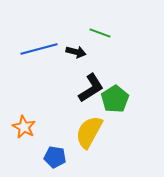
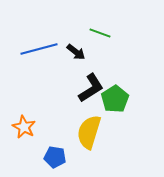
black arrow: rotated 24 degrees clockwise
yellow semicircle: rotated 12 degrees counterclockwise
